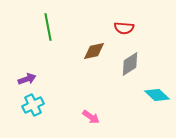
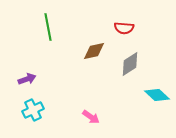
cyan cross: moved 5 px down
